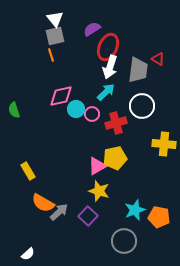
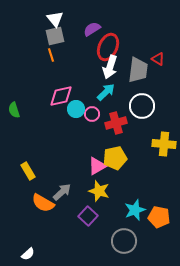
gray arrow: moved 3 px right, 20 px up
